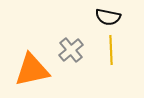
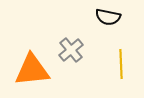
yellow line: moved 10 px right, 14 px down
orange triangle: rotated 6 degrees clockwise
